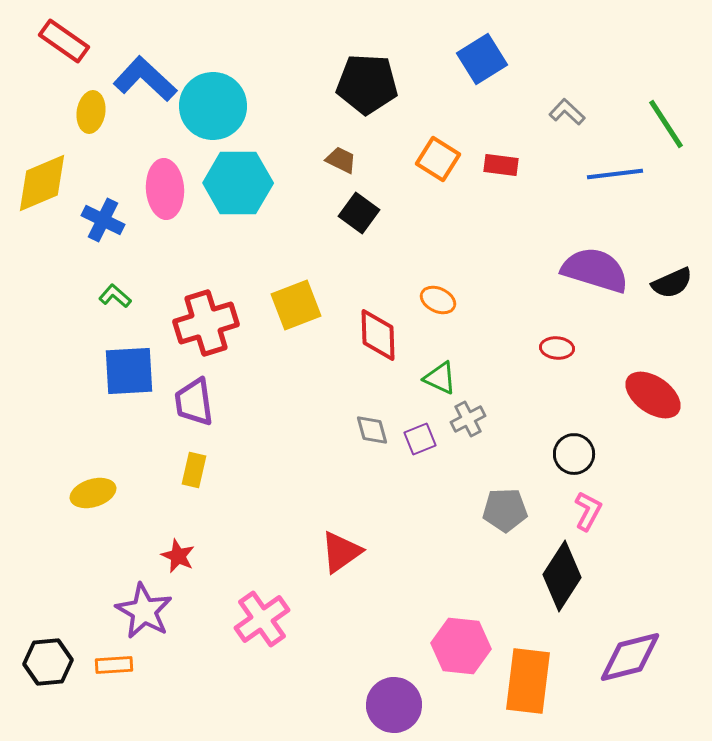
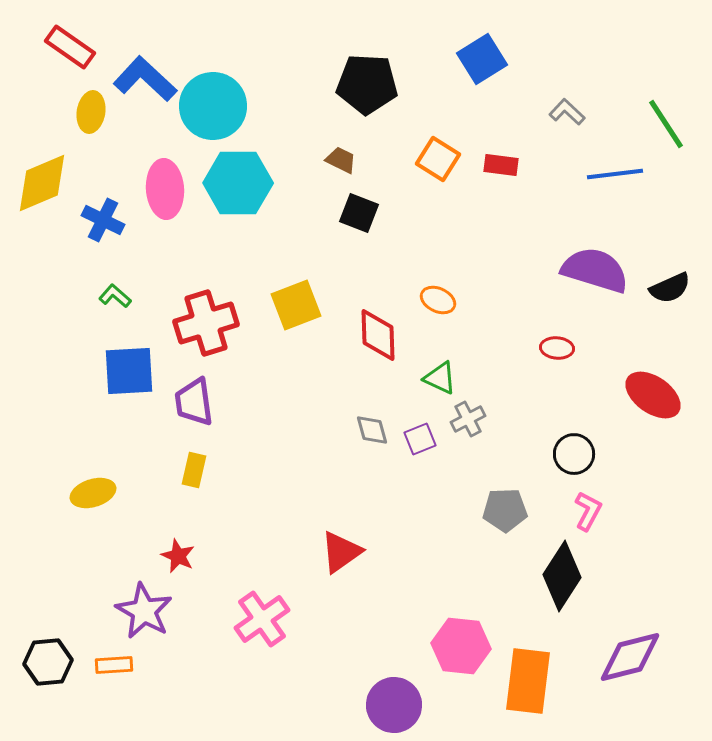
red rectangle at (64, 41): moved 6 px right, 6 px down
black square at (359, 213): rotated 15 degrees counterclockwise
black semicircle at (672, 283): moved 2 px left, 5 px down
